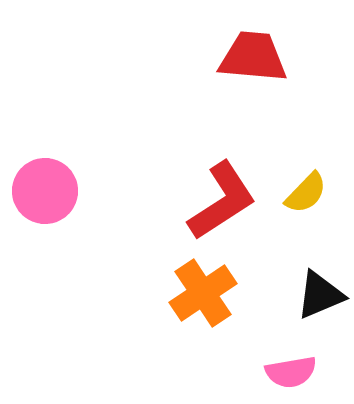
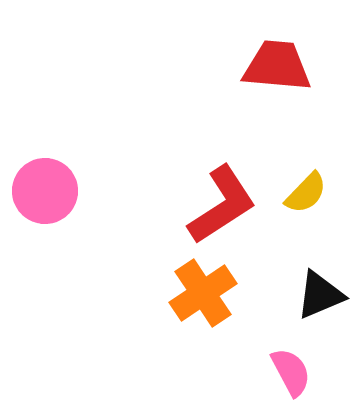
red trapezoid: moved 24 px right, 9 px down
red L-shape: moved 4 px down
pink semicircle: rotated 108 degrees counterclockwise
